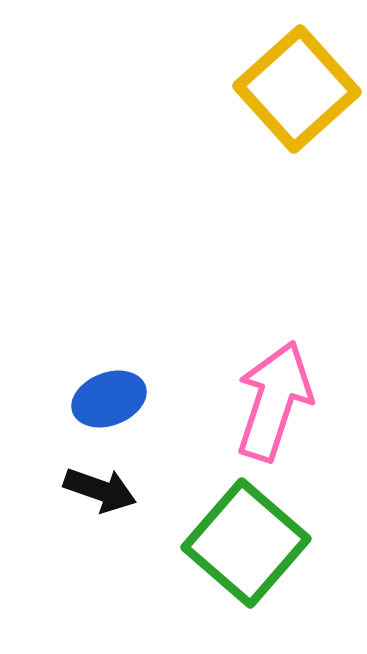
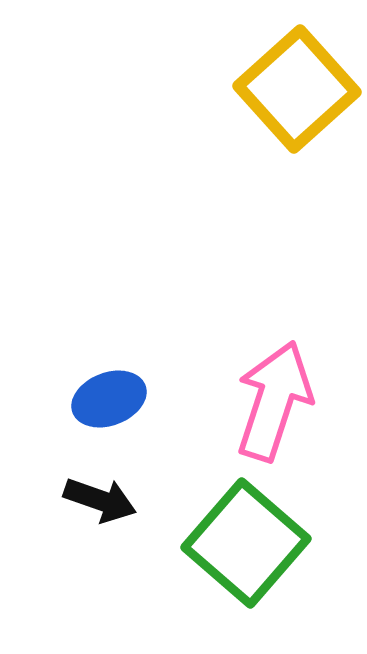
black arrow: moved 10 px down
